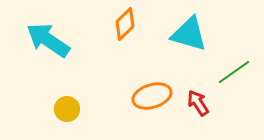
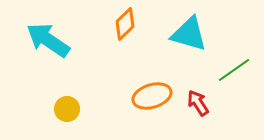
green line: moved 2 px up
